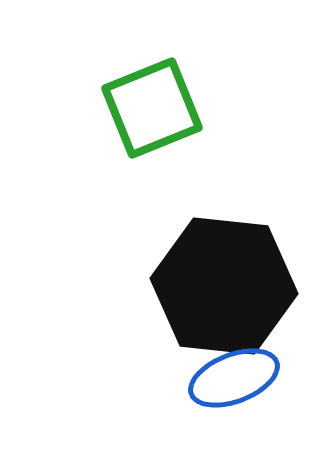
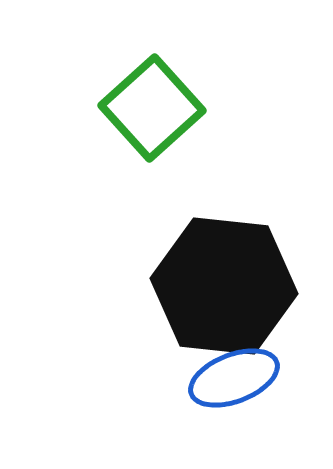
green square: rotated 20 degrees counterclockwise
